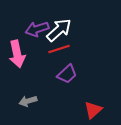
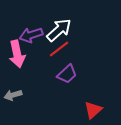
purple arrow: moved 6 px left, 6 px down
red line: rotated 20 degrees counterclockwise
gray arrow: moved 15 px left, 6 px up
